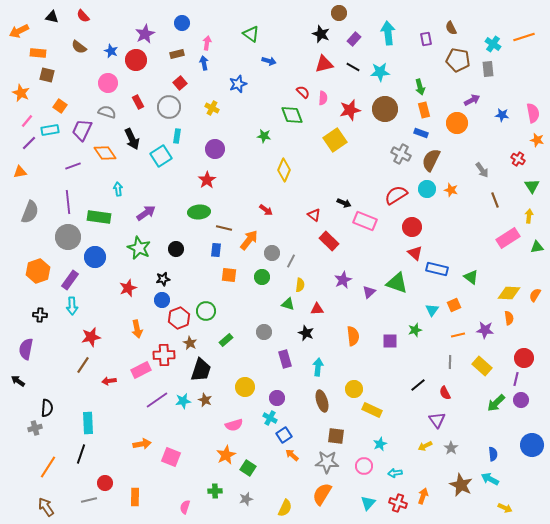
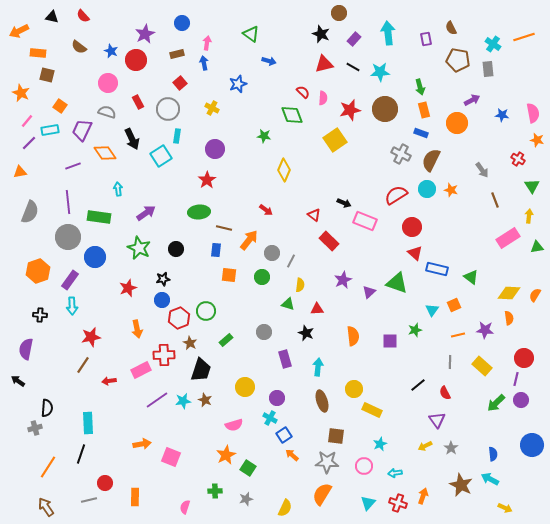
gray circle at (169, 107): moved 1 px left, 2 px down
